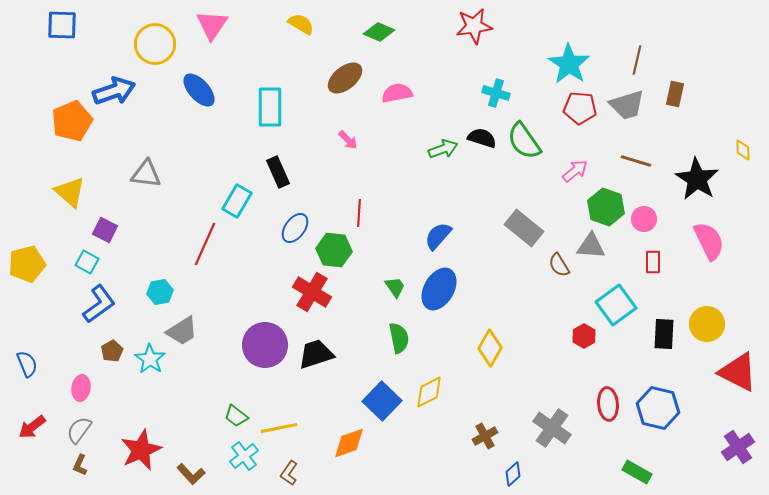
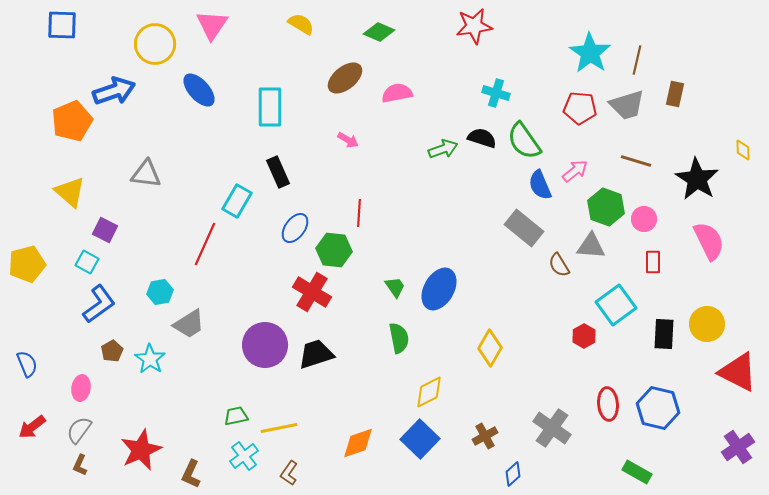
cyan star at (569, 64): moved 21 px right, 11 px up
pink arrow at (348, 140): rotated 15 degrees counterclockwise
blue semicircle at (438, 236): moved 102 px right, 51 px up; rotated 64 degrees counterclockwise
gray trapezoid at (182, 331): moved 7 px right, 7 px up
blue square at (382, 401): moved 38 px right, 38 px down
green trapezoid at (236, 416): rotated 130 degrees clockwise
orange diamond at (349, 443): moved 9 px right
brown L-shape at (191, 474): rotated 68 degrees clockwise
